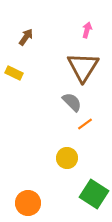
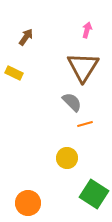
orange line: rotated 21 degrees clockwise
